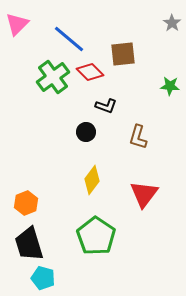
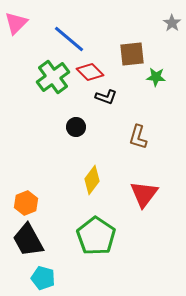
pink triangle: moved 1 px left, 1 px up
brown square: moved 9 px right
green star: moved 14 px left, 9 px up
black L-shape: moved 9 px up
black circle: moved 10 px left, 5 px up
black trapezoid: moved 1 px left, 4 px up; rotated 12 degrees counterclockwise
